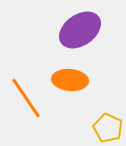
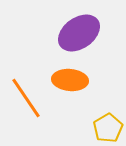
purple ellipse: moved 1 px left, 3 px down
yellow pentagon: rotated 16 degrees clockwise
